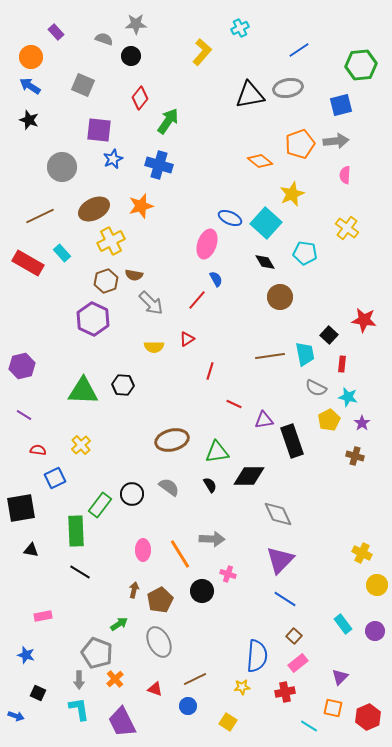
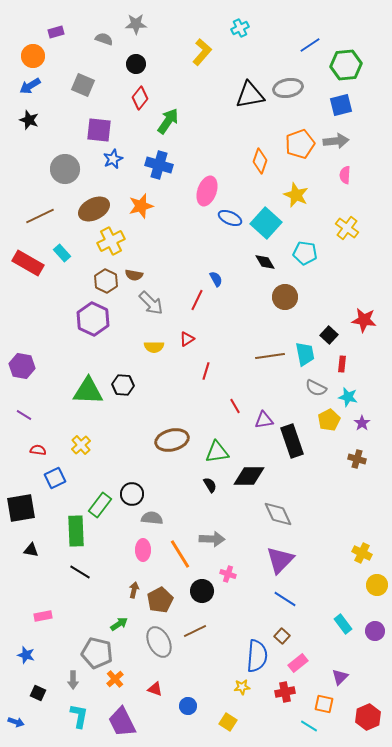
purple rectangle at (56, 32): rotated 63 degrees counterclockwise
blue line at (299, 50): moved 11 px right, 5 px up
black circle at (131, 56): moved 5 px right, 8 px down
orange circle at (31, 57): moved 2 px right, 1 px up
green hexagon at (361, 65): moved 15 px left
blue arrow at (30, 86): rotated 65 degrees counterclockwise
orange diamond at (260, 161): rotated 70 degrees clockwise
gray circle at (62, 167): moved 3 px right, 2 px down
yellow star at (292, 194): moved 4 px right, 1 px down; rotated 25 degrees counterclockwise
pink ellipse at (207, 244): moved 53 px up
brown hexagon at (106, 281): rotated 15 degrees counterclockwise
brown circle at (280, 297): moved 5 px right
red line at (197, 300): rotated 15 degrees counterclockwise
purple hexagon at (22, 366): rotated 25 degrees clockwise
red line at (210, 371): moved 4 px left
green triangle at (83, 391): moved 5 px right
red line at (234, 404): moved 1 px right, 2 px down; rotated 35 degrees clockwise
brown cross at (355, 456): moved 2 px right, 3 px down
gray semicircle at (169, 487): moved 17 px left, 31 px down; rotated 30 degrees counterclockwise
brown square at (294, 636): moved 12 px left
gray pentagon at (97, 653): rotated 8 degrees counterclockwise
brown line at (195, 679): moved 48 px up
gray arrow at (79, 680): moved 6 px left
orange square at (333, 708): moved 9 px left, 4 px up
cyan L-shape at (79, 709): moved 7 px down; rotated 20 degrees clockwise
blue arrow at (16, 716): moved 6 px down
